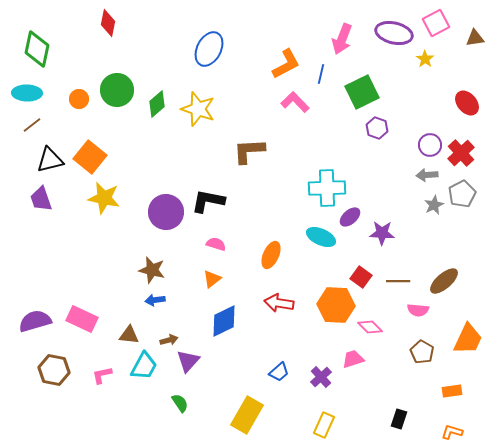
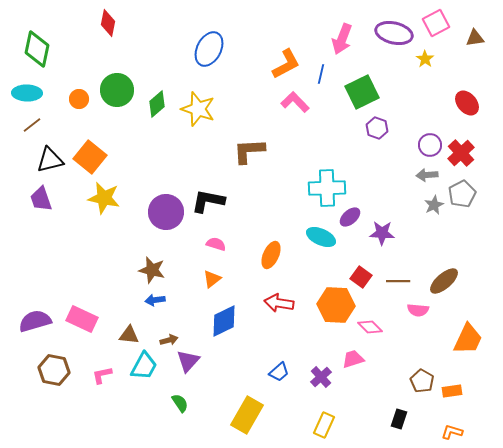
brown pentagon at (422, 352): moved 29 px down
